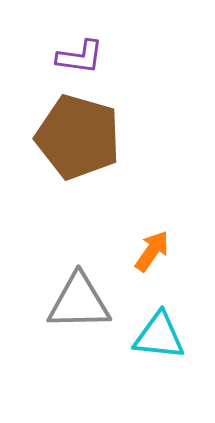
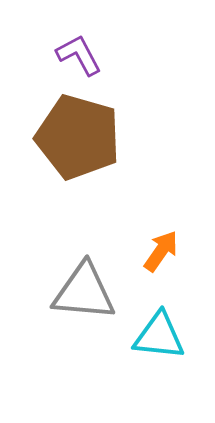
purple L-shape: moved 1 px left, 2 px up; rotated 126 degrees counterclockwise
orange arrow: moved 9 px right
gray triangle: moved 5 px right, 10 px up; rotated 6 degrees clockwise
